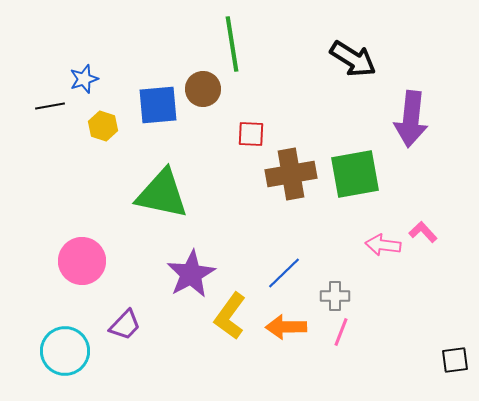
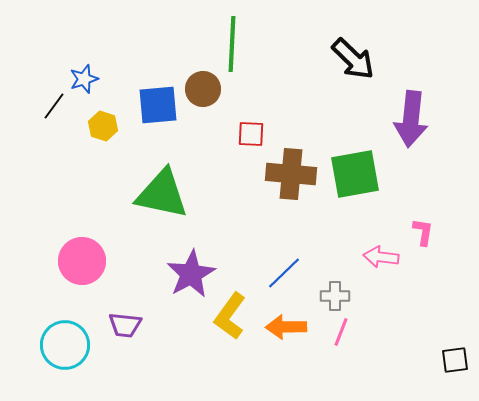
green line: rotated 12 degrees clockwise
black arrow: rotated 12 degrees clockwise
black line: moved 4 px right; rotated 44 degrees counterclockwise
brown cross: rotated 15 degrees clockwise
pink L-shape: rotated 52 degrees clockwise
pink arrow: moved 2 px left, 12 px down
purple trapezoid: rotated 52 degrees clockwise
cyan circle: moved 6 px up
